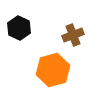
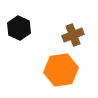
orange hexagon: moved 8 px right; rotated 8 degrees clockwise
